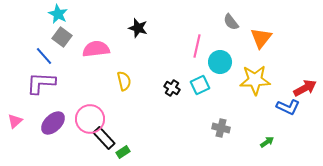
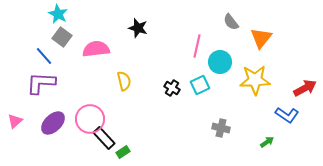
blue L-shape: moved 1 px left, 8 px down; rotated 10 degrees clockwise
